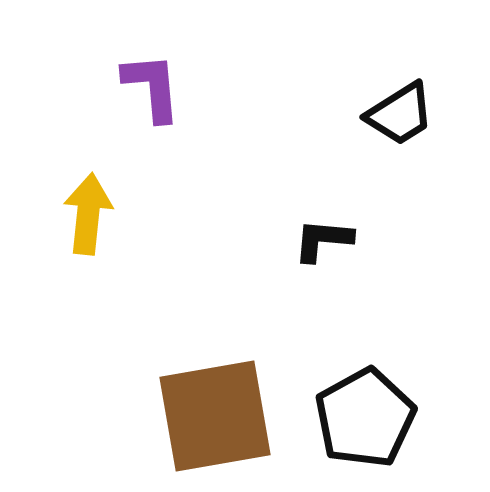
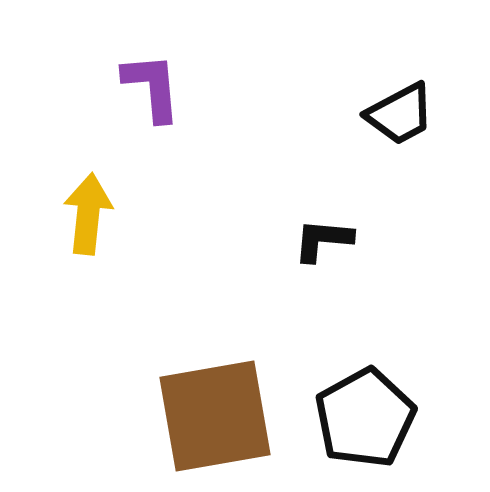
black trapezoid: rotated 4 degrees clockwise
